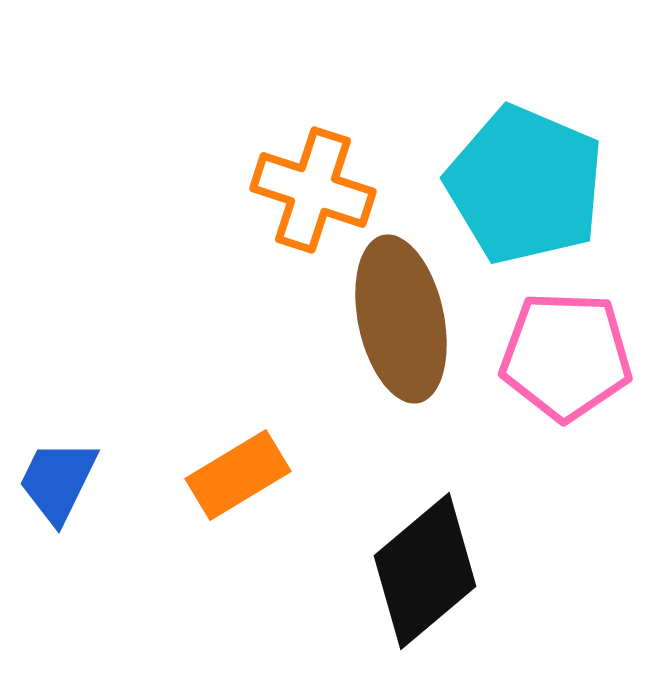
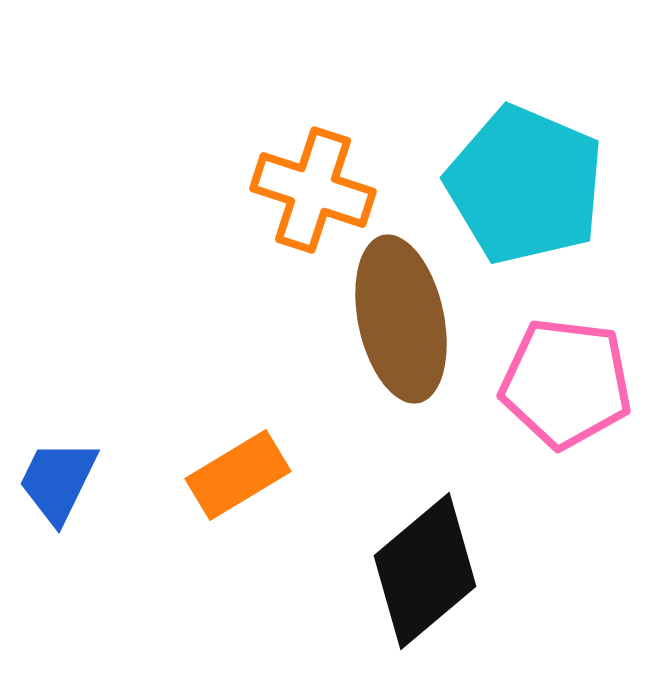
pink pentagon: moved 27 px down; rotated 5 degrees clockwise
